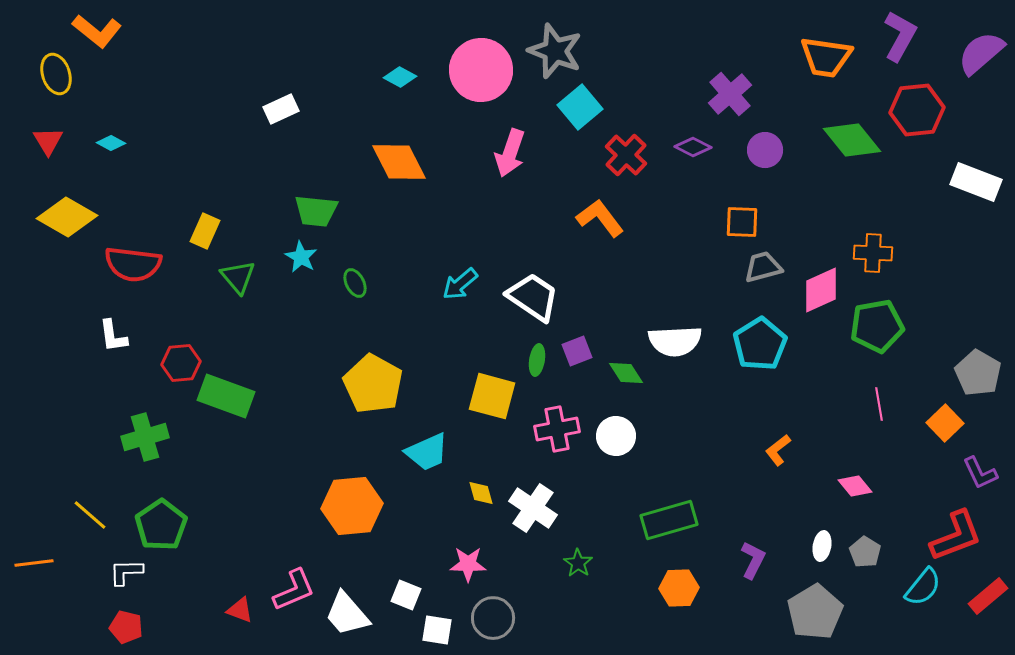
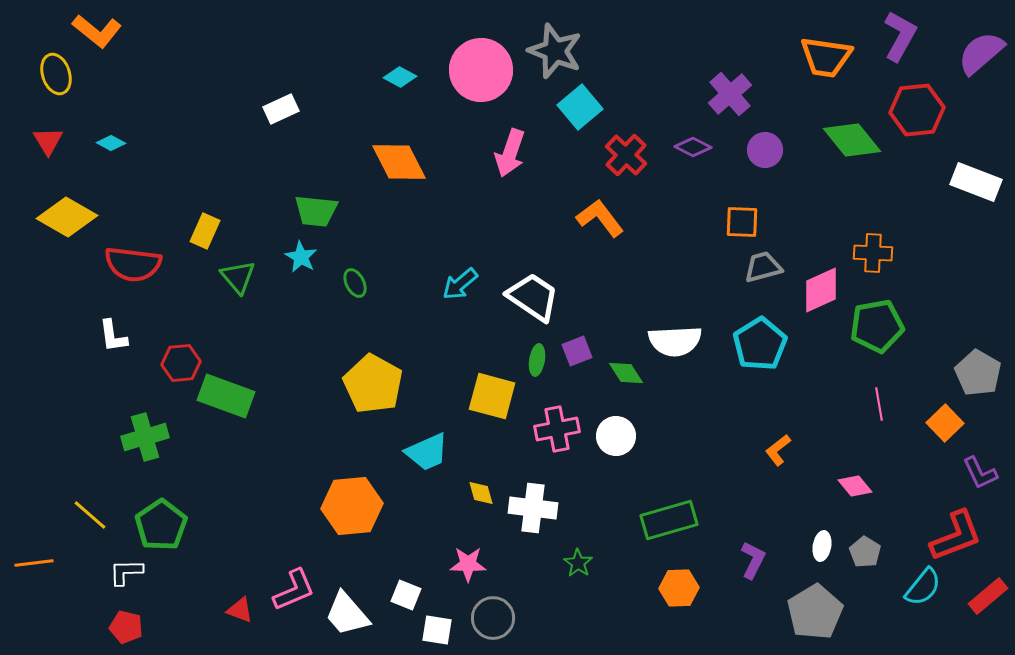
white cross at (533, 508): rotated 27 degrees counterclockwise
